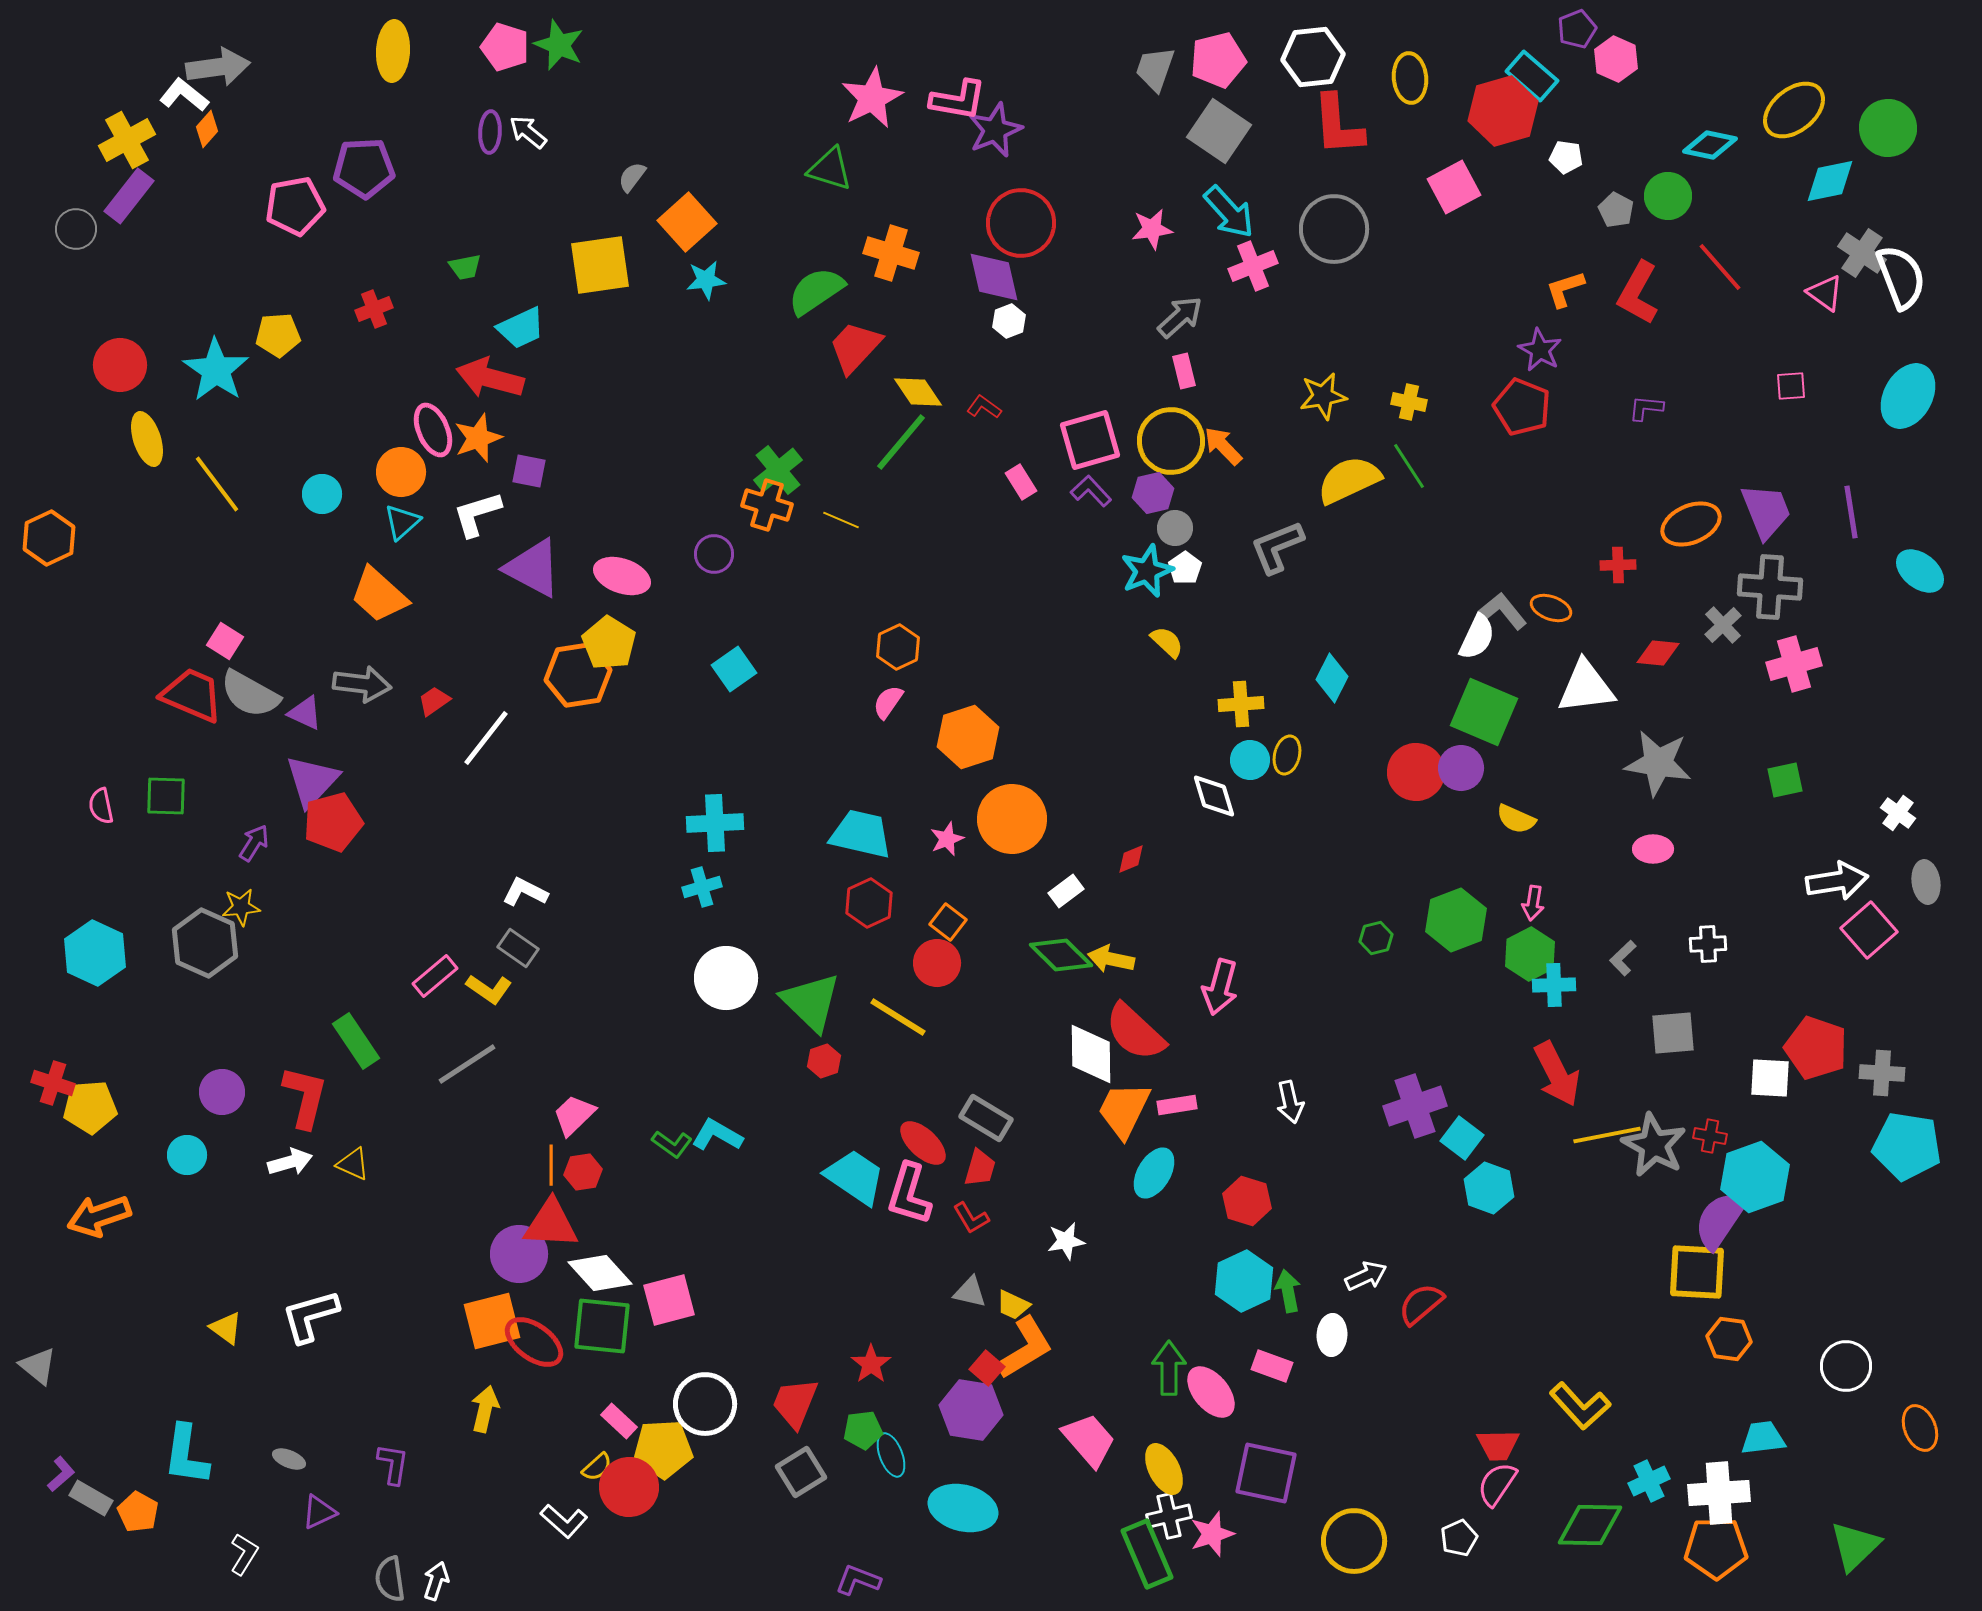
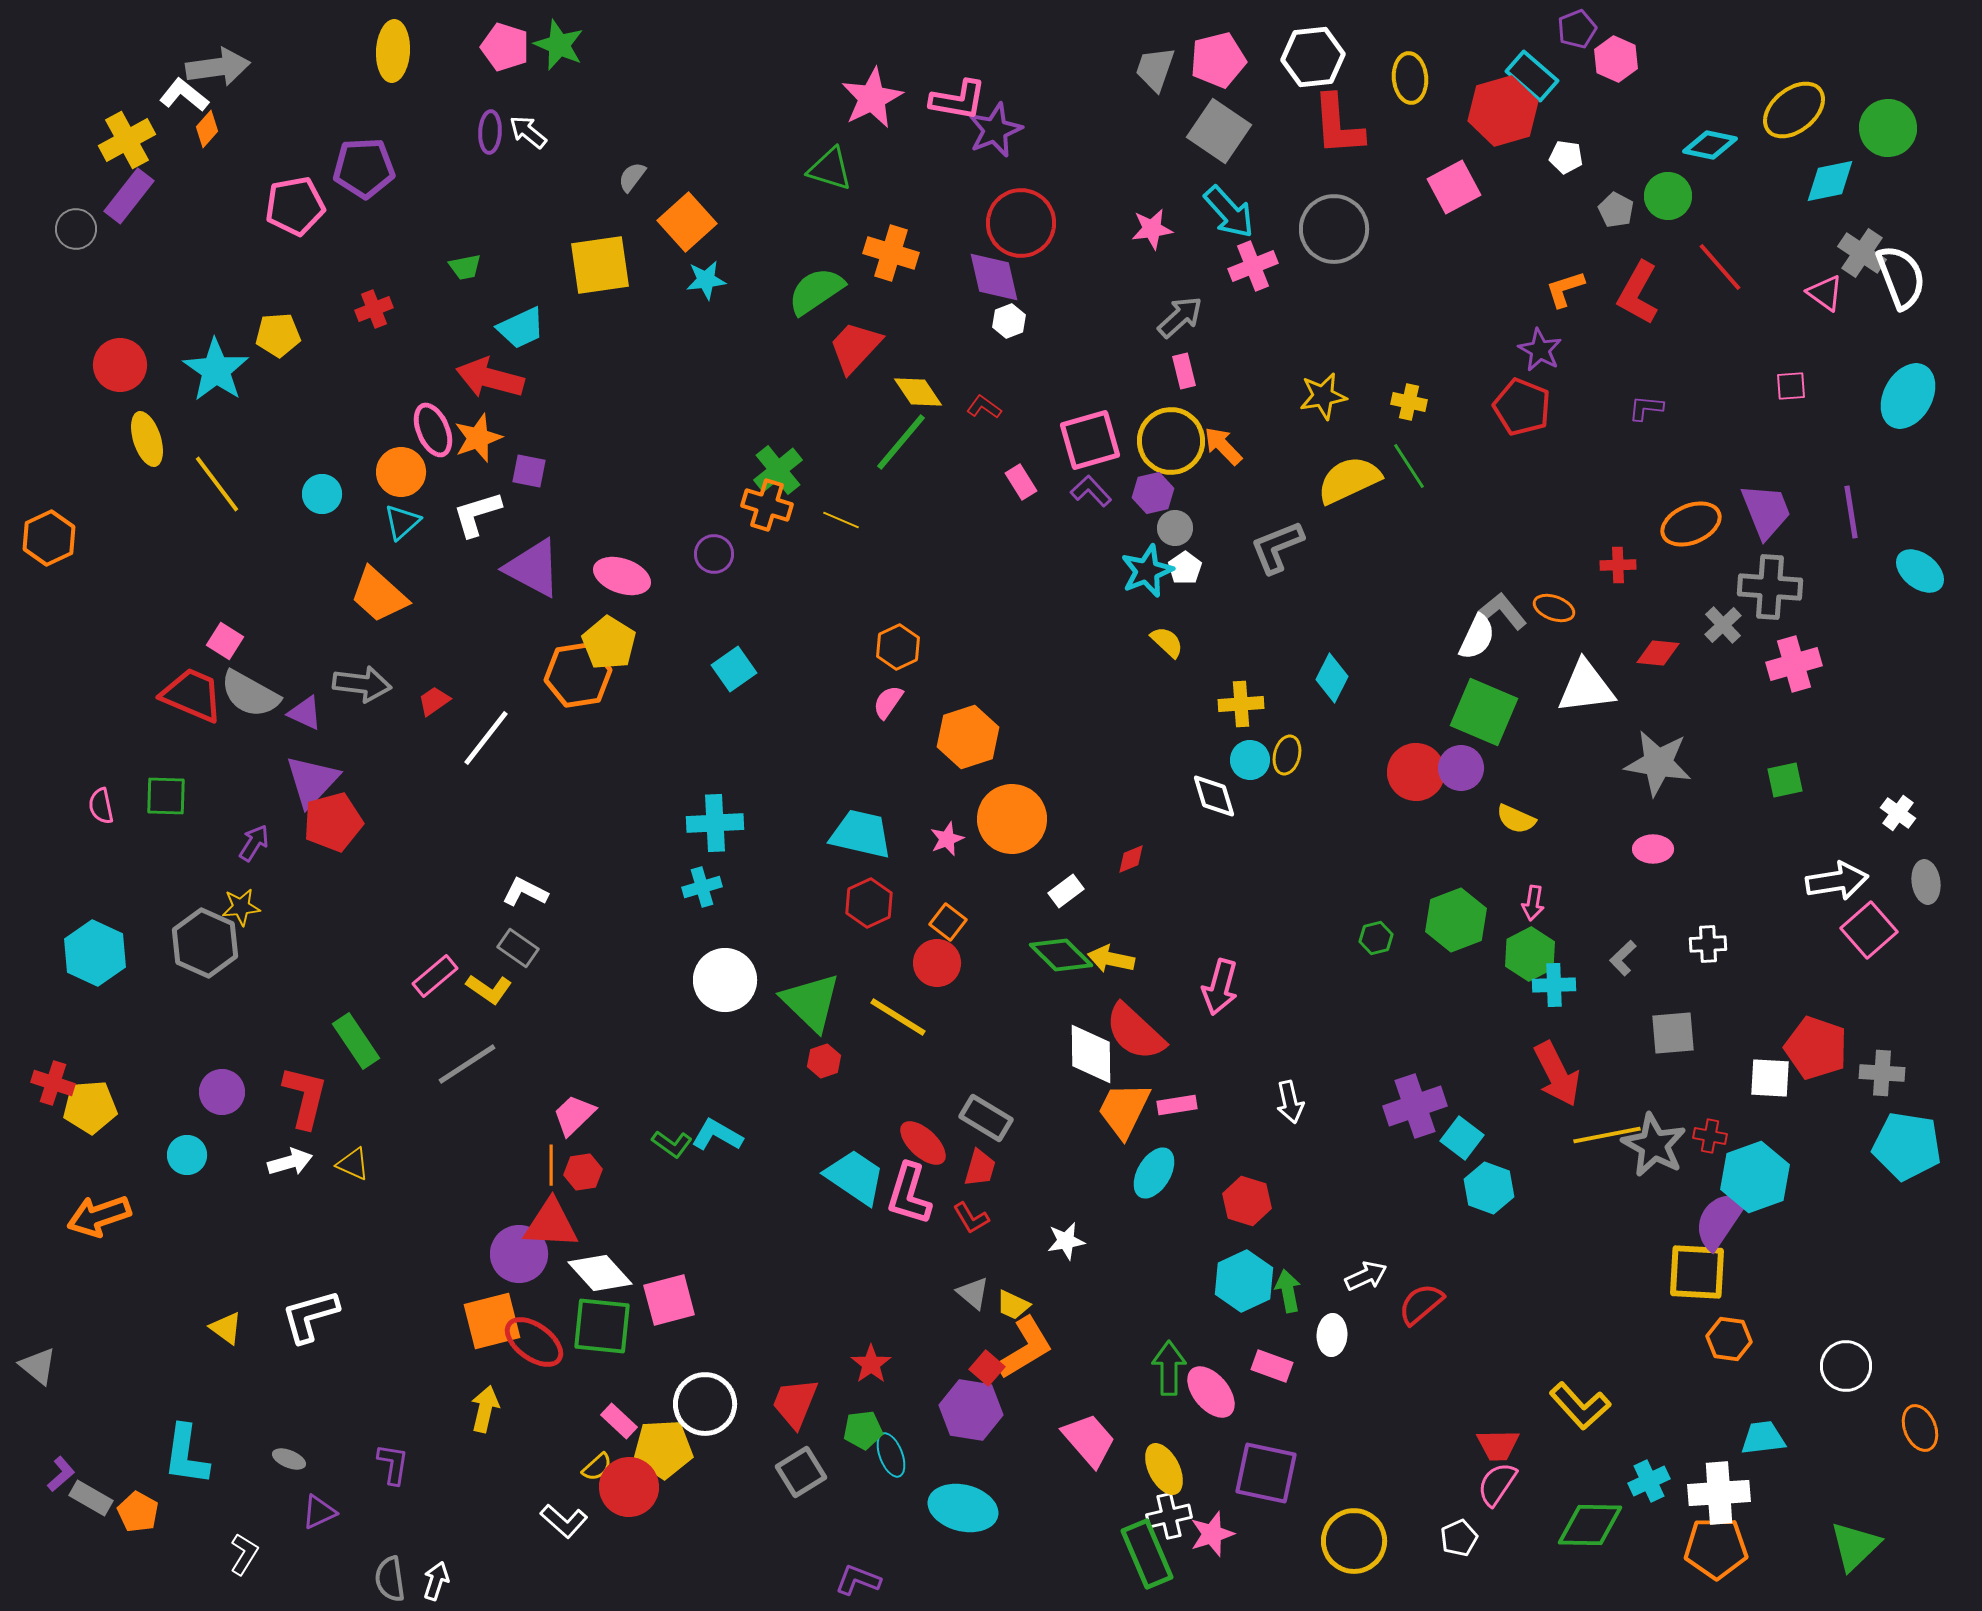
orange ellipse at (1551, 608): moved 3 px right
white circle at (726, 978): moved 1 px left, 2 px down
gray triangle at (970, 1292): moved 3 px right, 1 px down; rotated 27 degrees clockwise
